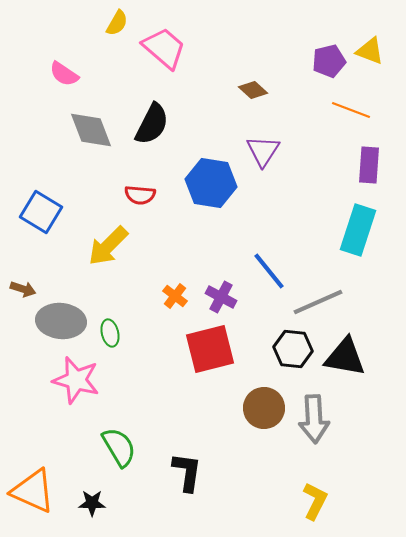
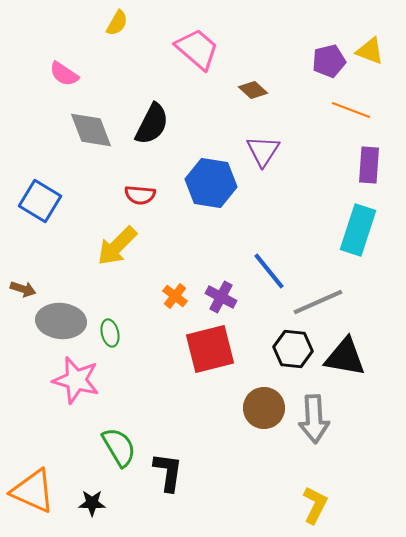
pink trapezoid: moved 33 px right, 1 px down
blue square: moved 1 px left, 11 px up
yellow arrow: moved 9 px right
black L-shape: moved 19 px left
yellow L-shape: moved 4 px down
